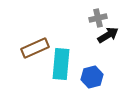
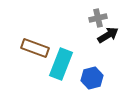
brown rectangle: rotated 44 degrees clockwise
cyan rectangle: rotated 16 degrees clockwise
blue hexagon: moved 1 px down
